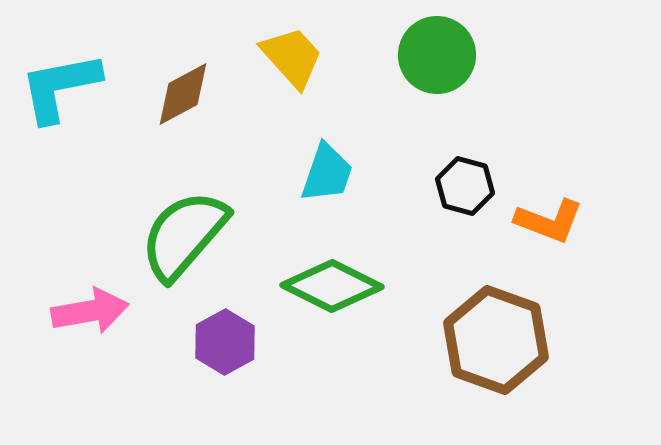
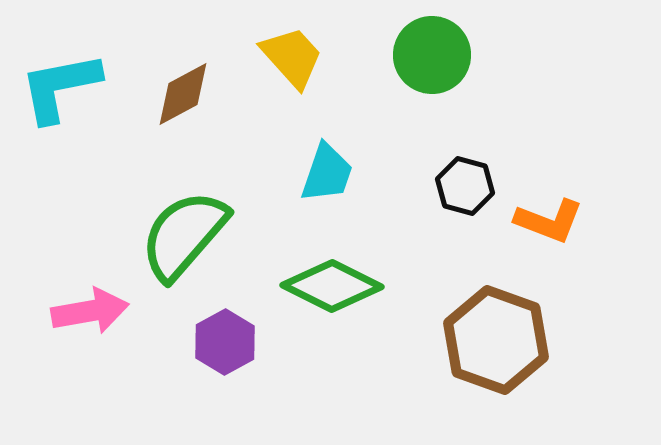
green circle: moved 5 px left
